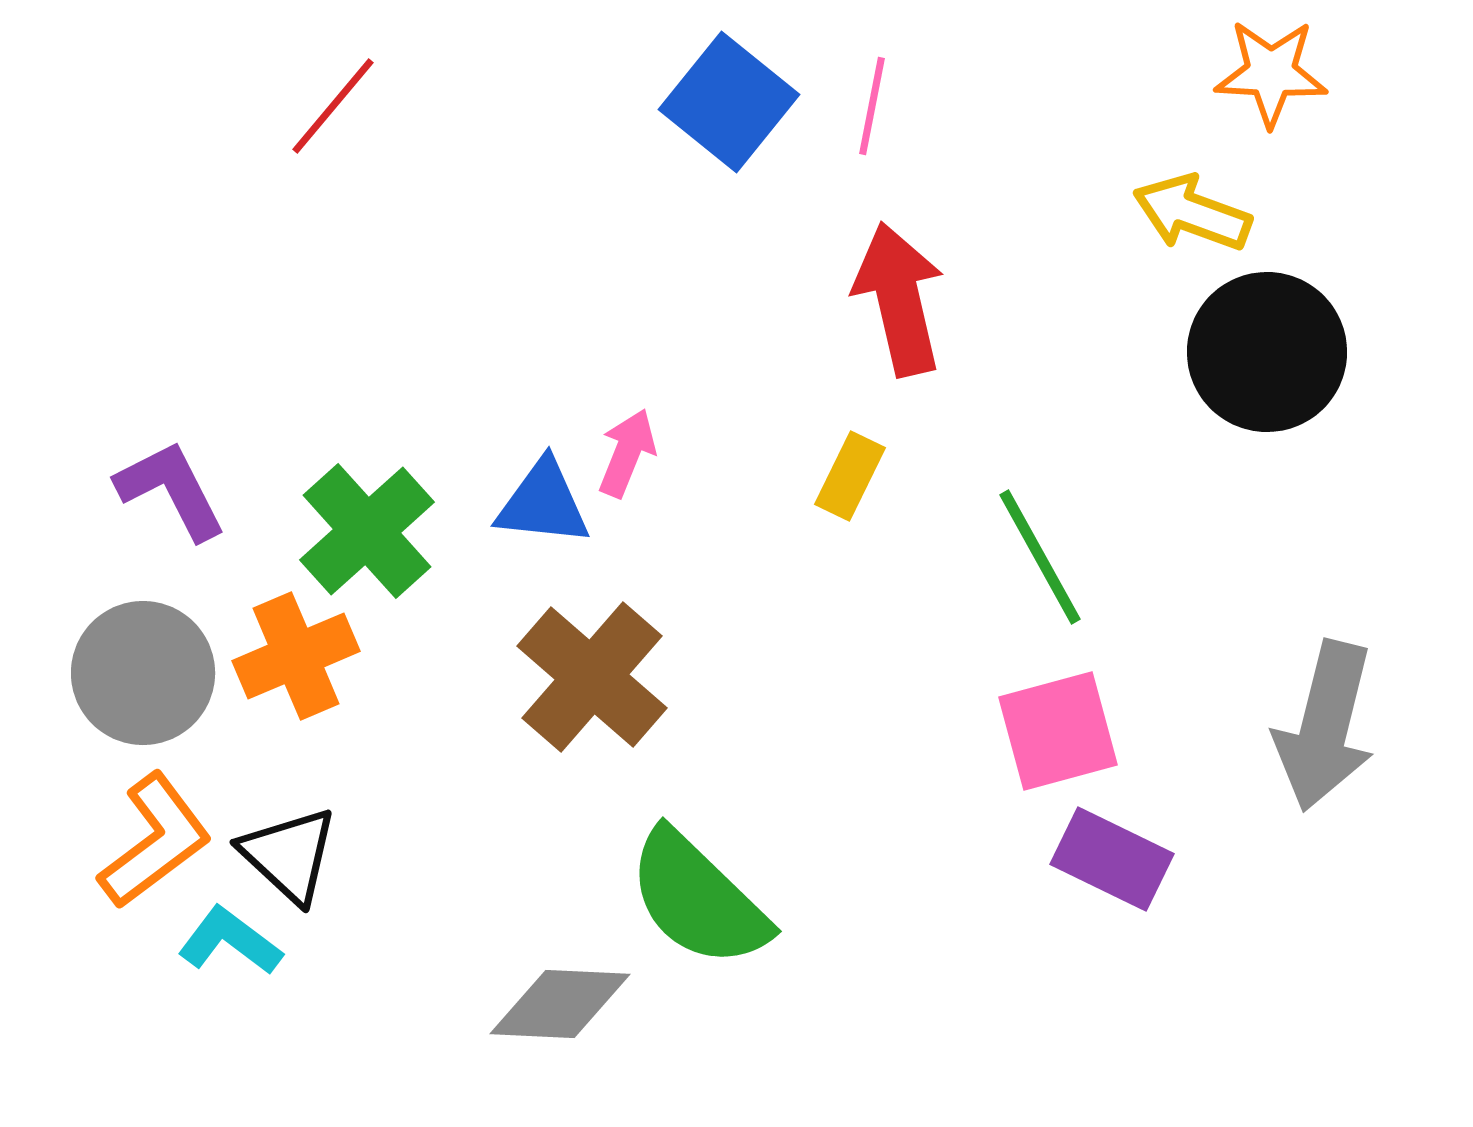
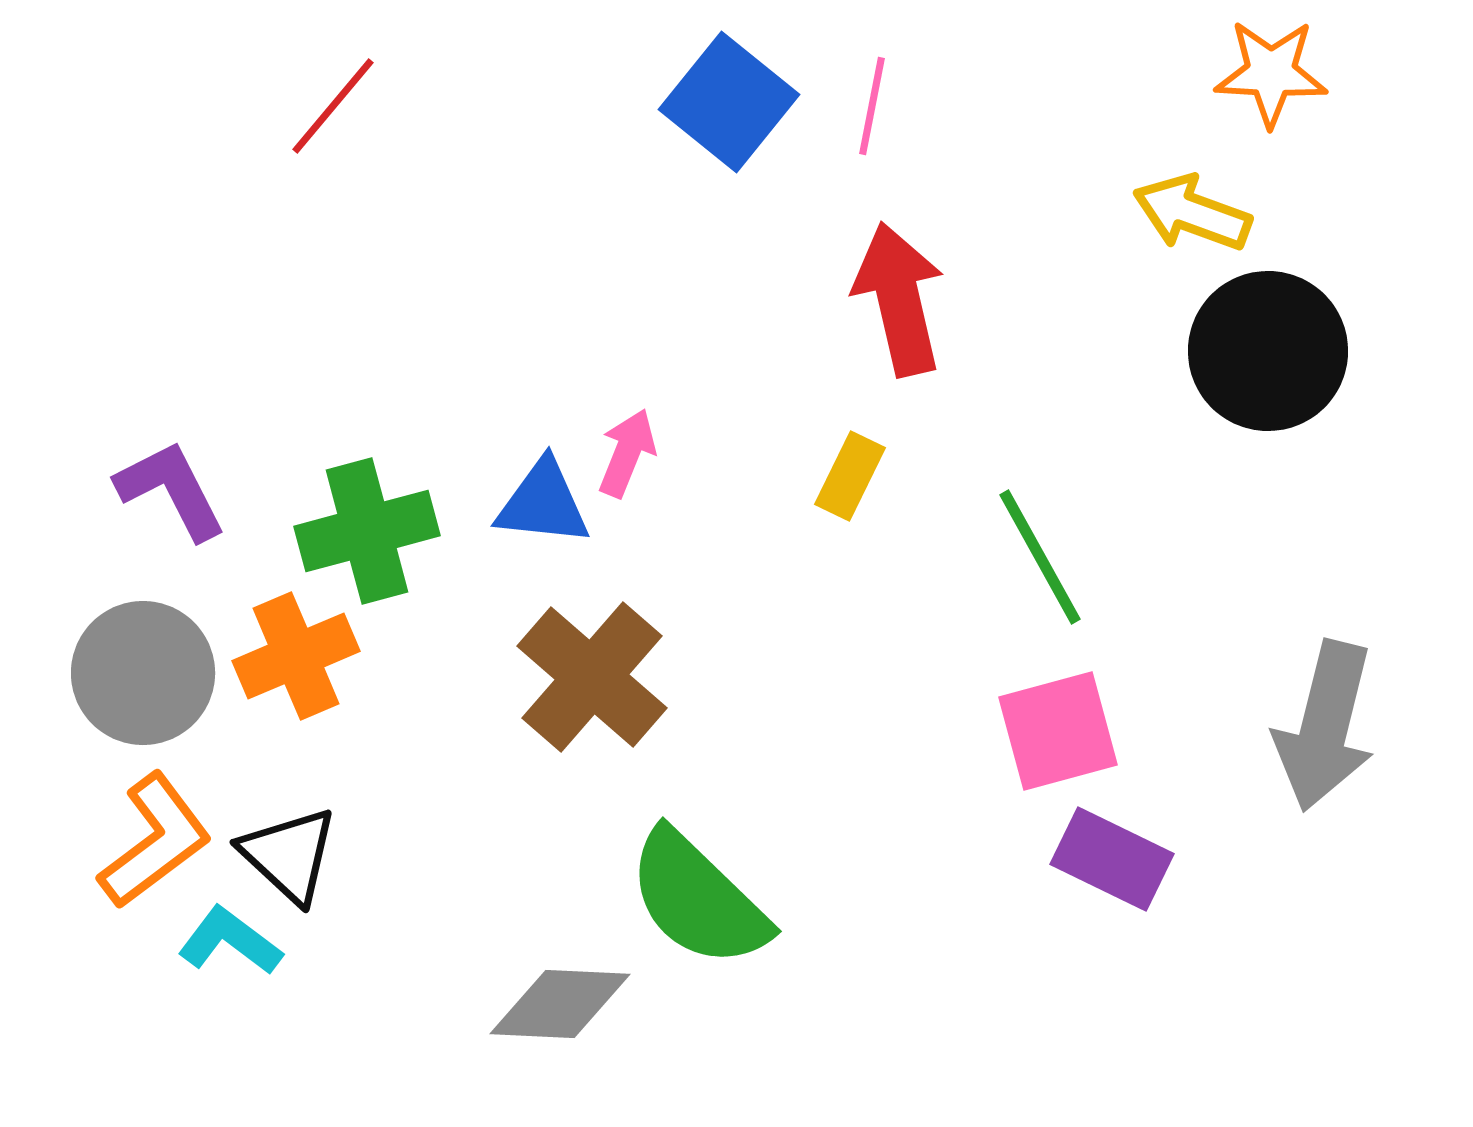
black circle: moved 1 px right, 1 px up
green cross: rotated 27 degrees clockwise
